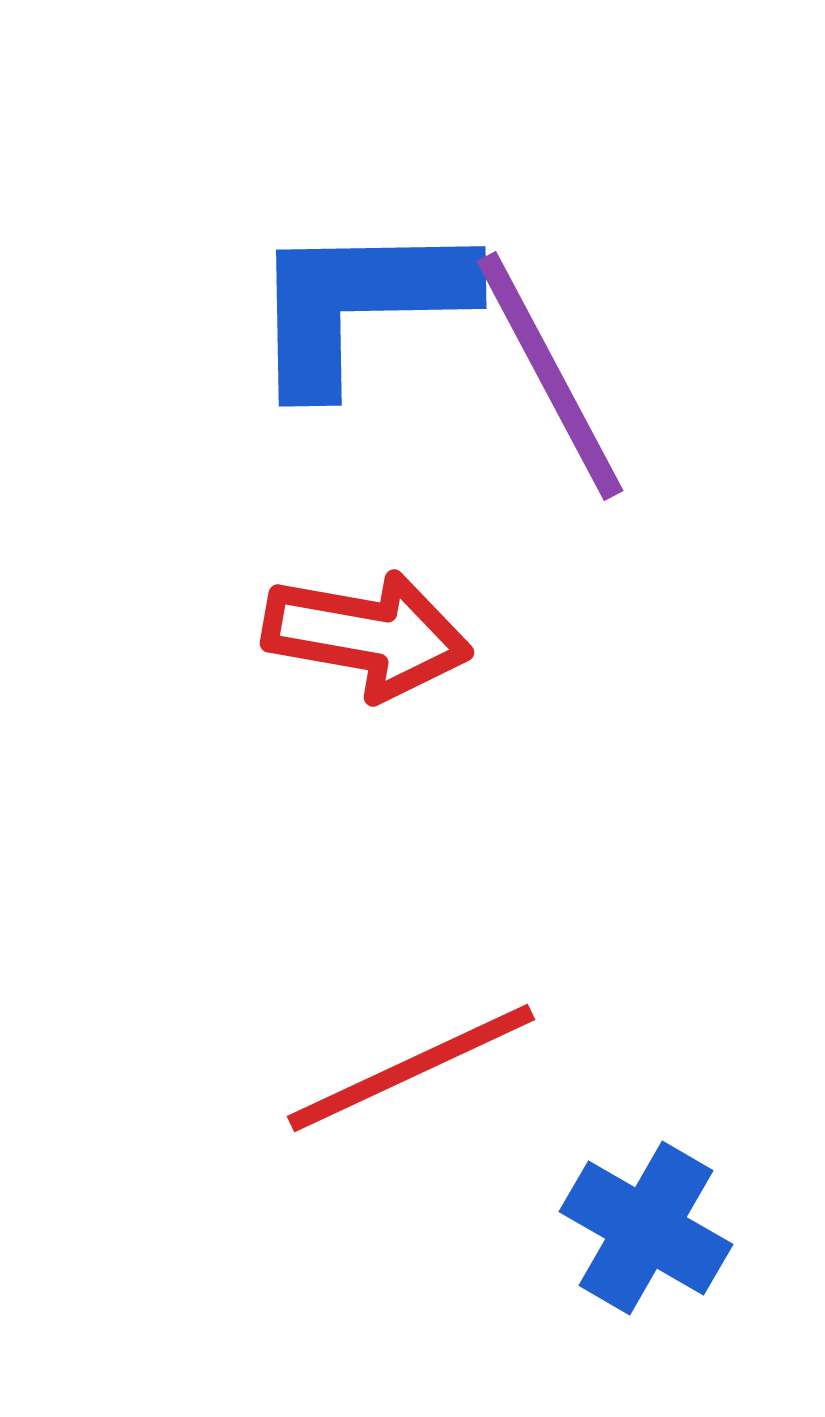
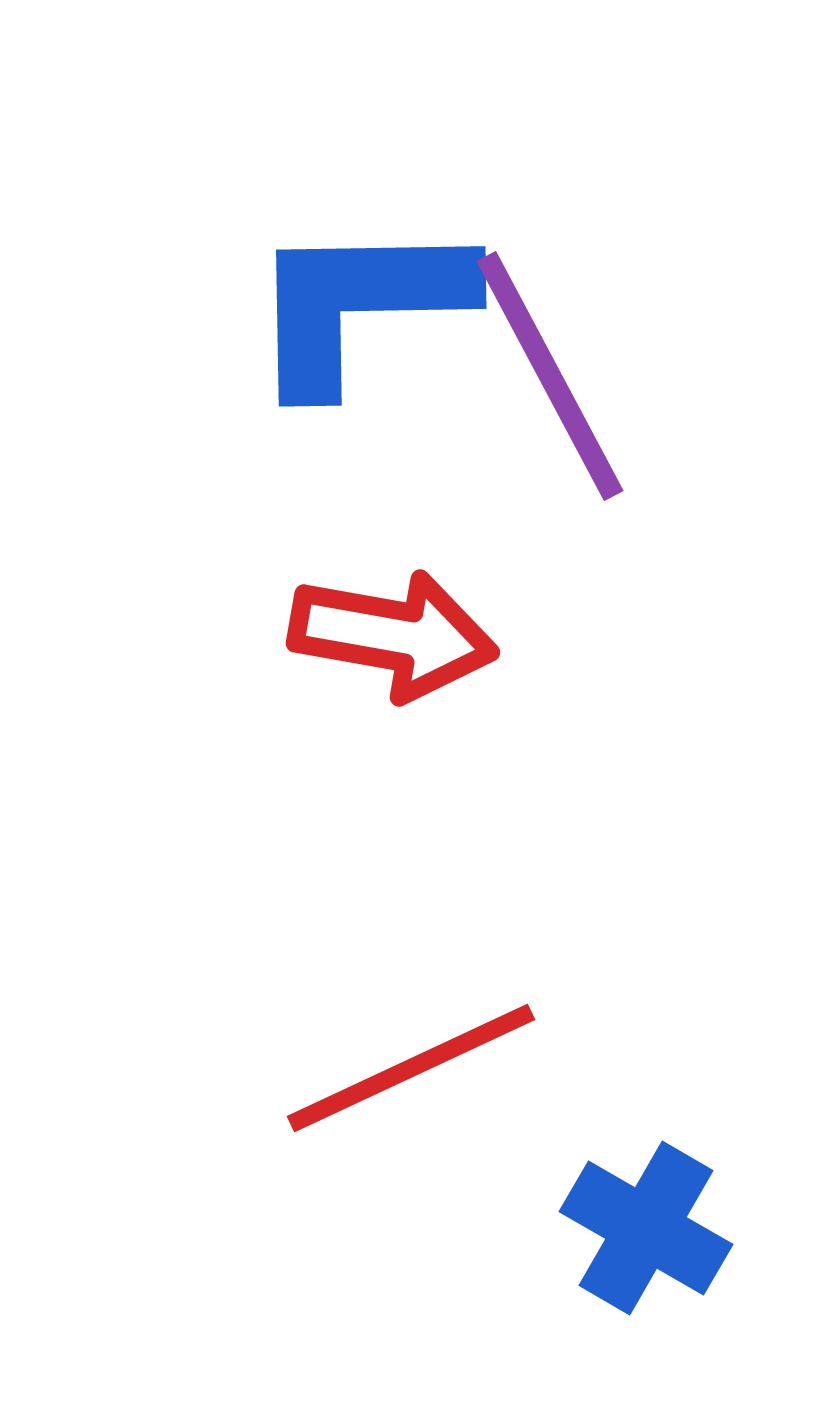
red arrow: moved 26 px right
